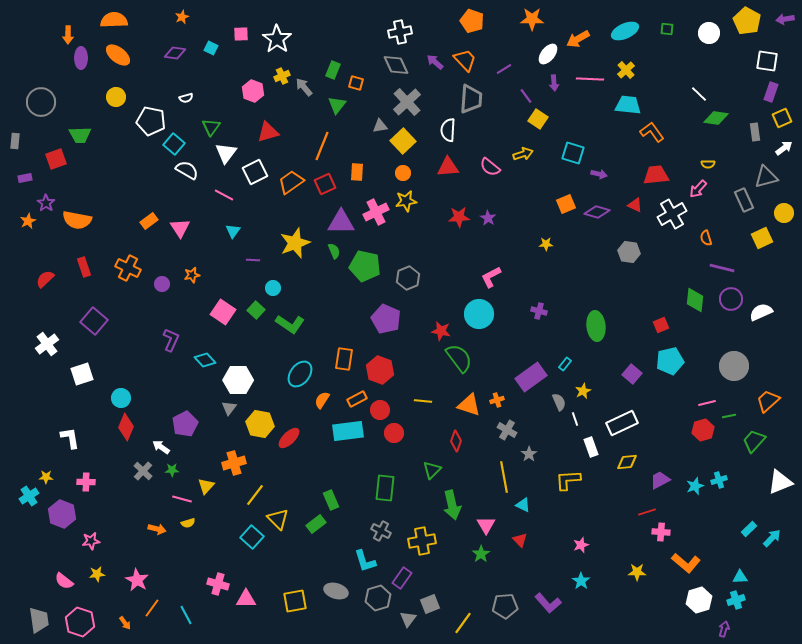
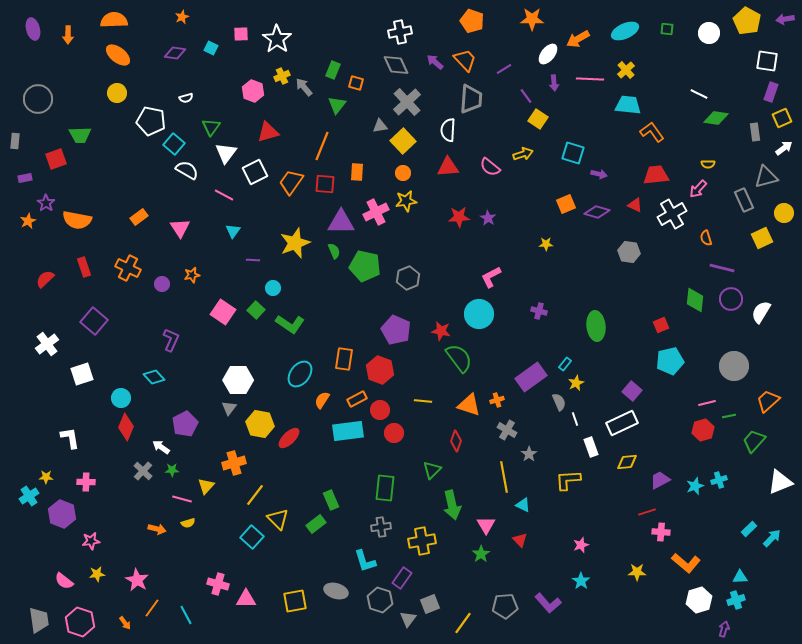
purple ellipse at (81, 58): moved 48 px left, 29 px up; rotated 15 degrees counterclockwise
white line at (699, 94): rotated 18 degrees counterclockwise
yellow circle at (116, 97): moved 1 px right, 4 px up
gray circle at (41, 102): moved 3 px left, 3 px up
orange trapezoid at (291, 182): rotated 20 degrees counterclockwise
red square at (325, 184): rotated 30 degrees clockwise
orange rectangle at (149, 221): moved 10 px left, 4 px up
white semicircle at (761, 312): rotated 35 degrees counterclockwise
purple pentagon at (386, 319): moved 10 px right, 11 px down
cyan diamond at (205, 360): moved 51 px left, 17 px down
purple square at (632, 374): moved 17 px down
yellow star at (583, 391): moved 7 px left, 8 px up
gray cross at (381, 531): moved 4 px up; rotated 36 degrees counterclockwise
gray hexagon at (378, 598): moved 2 px right, 2 px down; rotated 25 degrees counterclockwise
